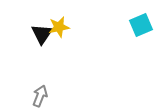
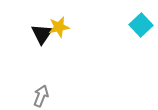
cyan square: rotated 20 degrees counterclockwise
gray arrow: moved 1 px right
